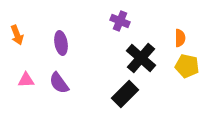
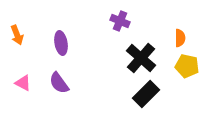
pink triangle: moved 3 px left, 3 px down; rotated 30 degrees clockwise
black rectangle: moved 21 px right
